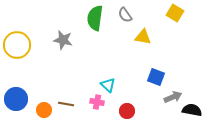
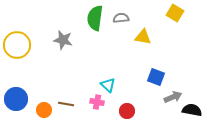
gray semicircle: moved 4 px left, 3 px down; rotated 119 degrees clockwise
